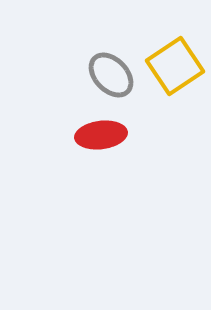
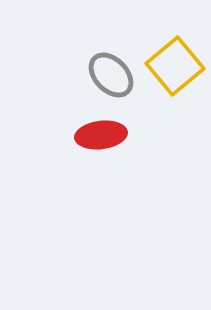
yellow square: rotated 6 degrees counterclockwise
